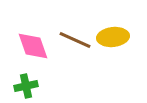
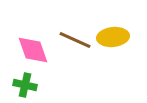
pink diamond: moved 4 px down
green cross: moved 1 px left, 1 px up; rotated 25 degrees clockwise
